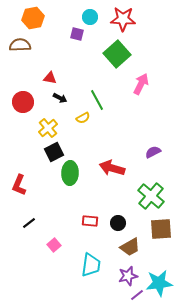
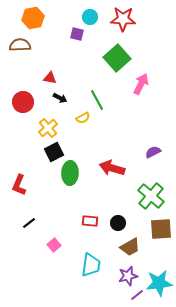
green square: moved 4 px down
